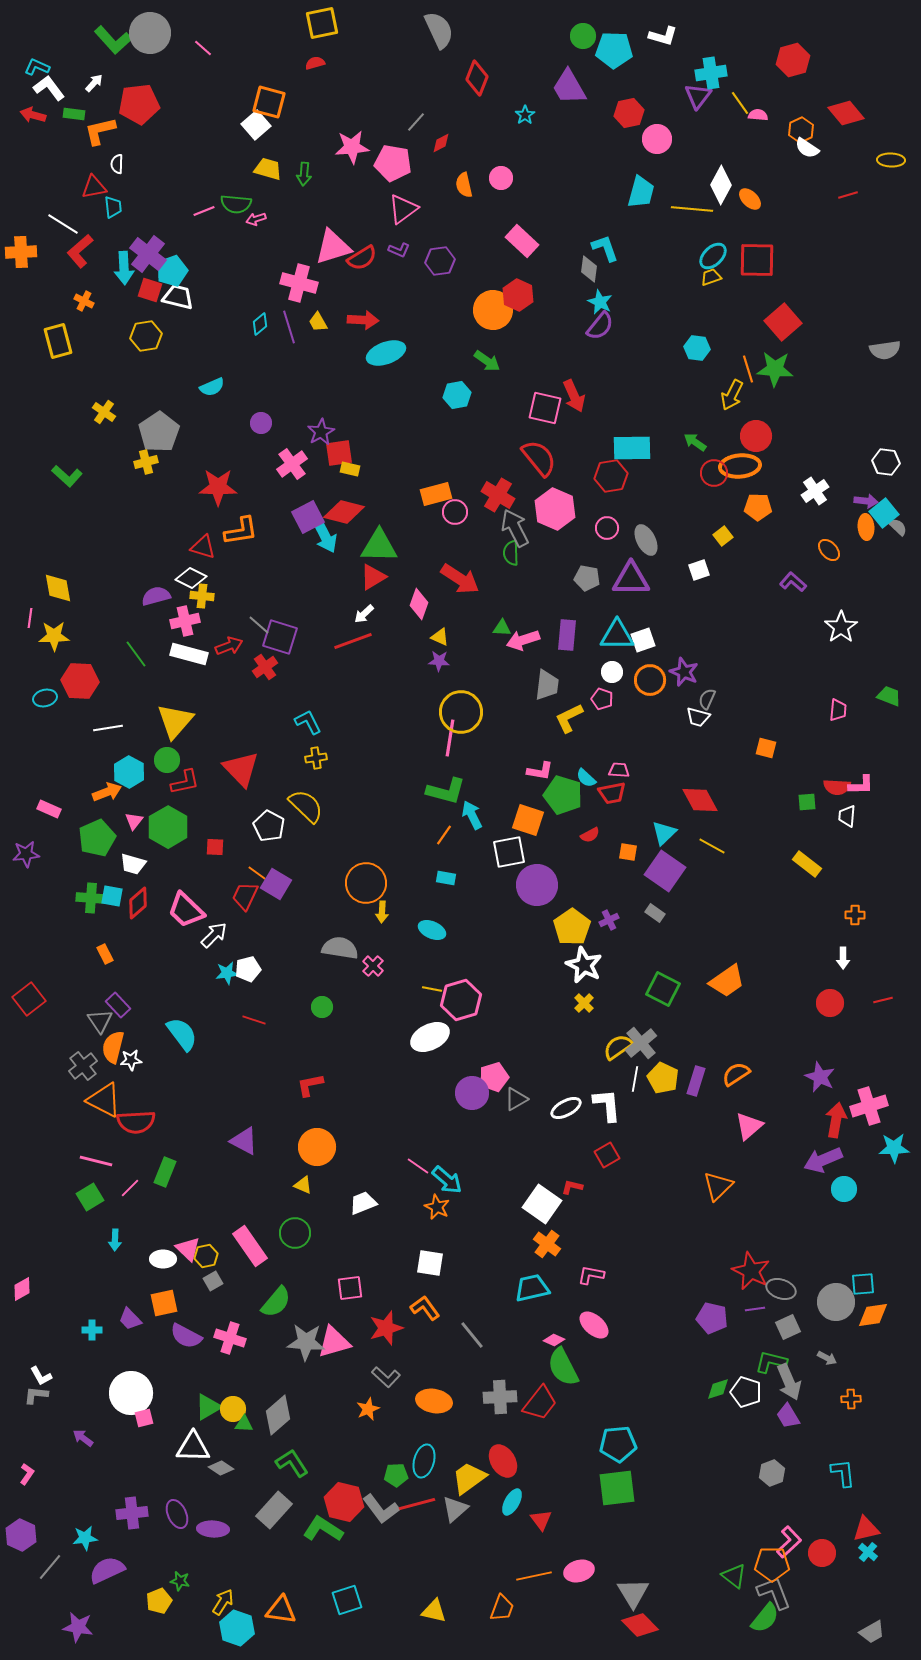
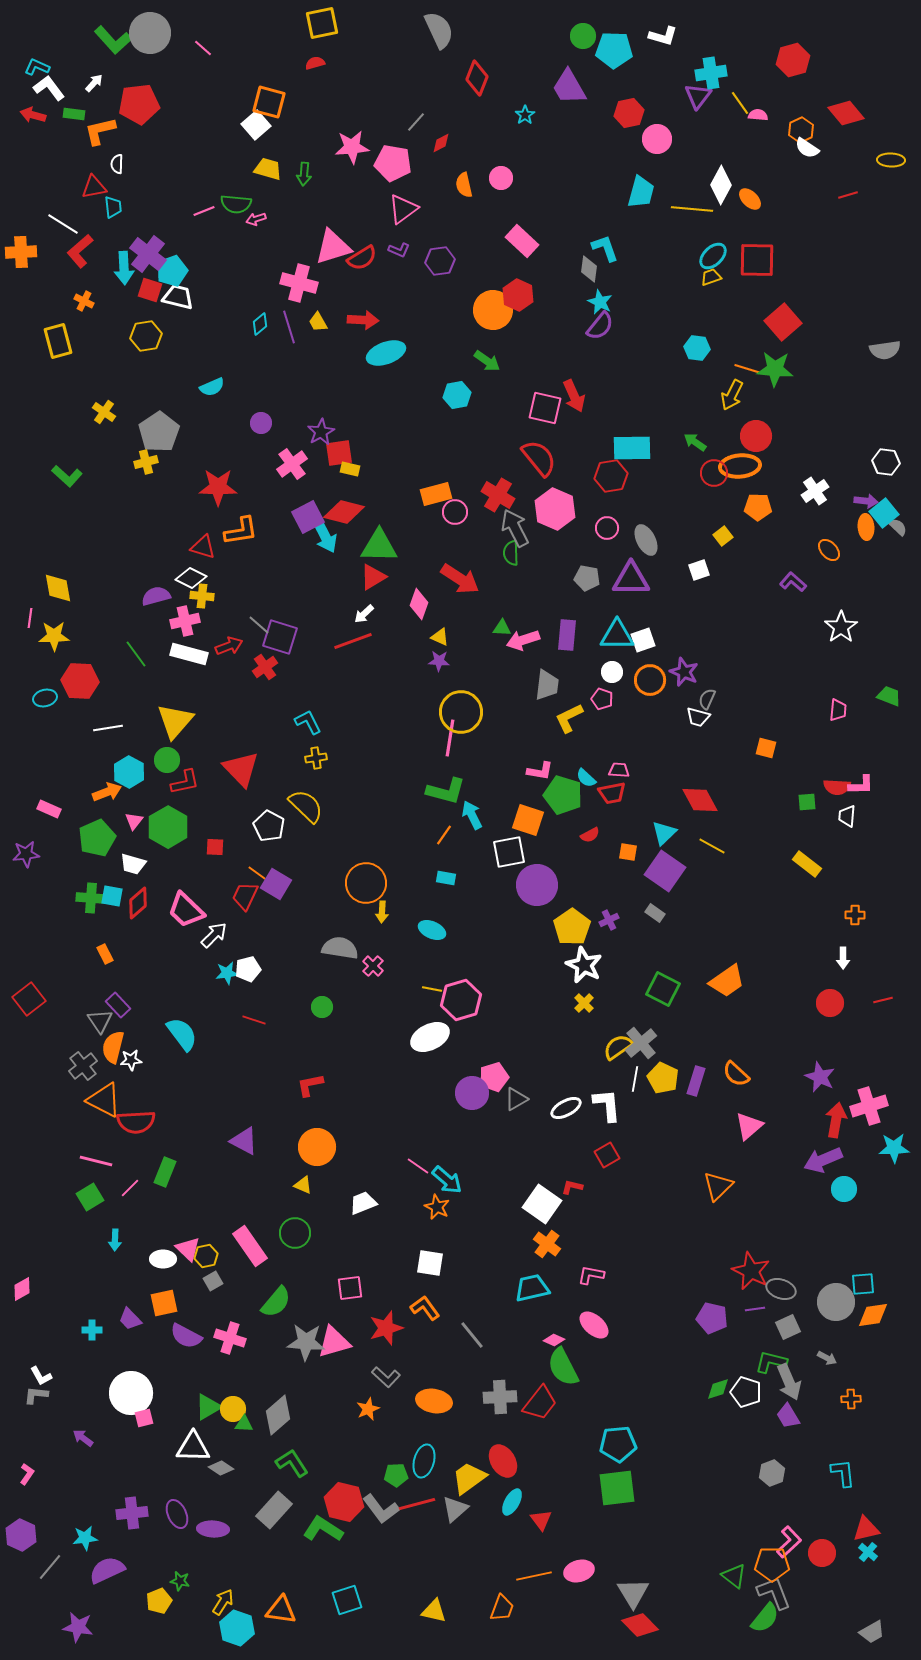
orange line at (748, 369): rotated 56 degrees counterclockwise
orange semicircle at (736, 1074): rotated 104 degrees counterclockwise
